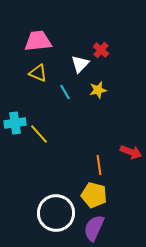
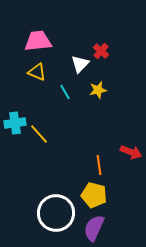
red cross: moved 1 px down
yellow triangle: moved 1 px left, 1 px up
